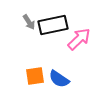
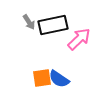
orange square: moved 7 px right, 2 px down
